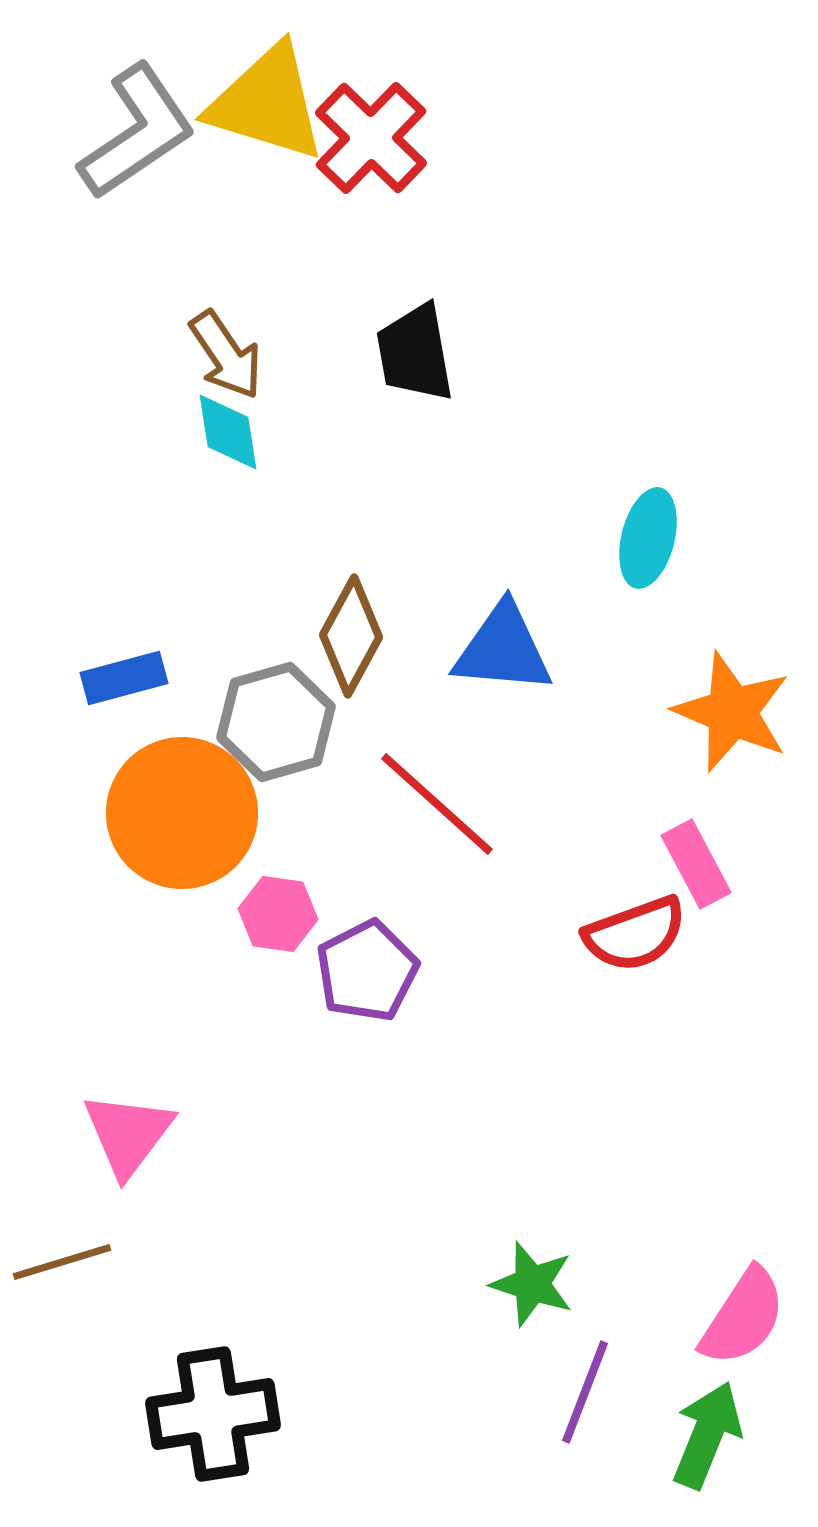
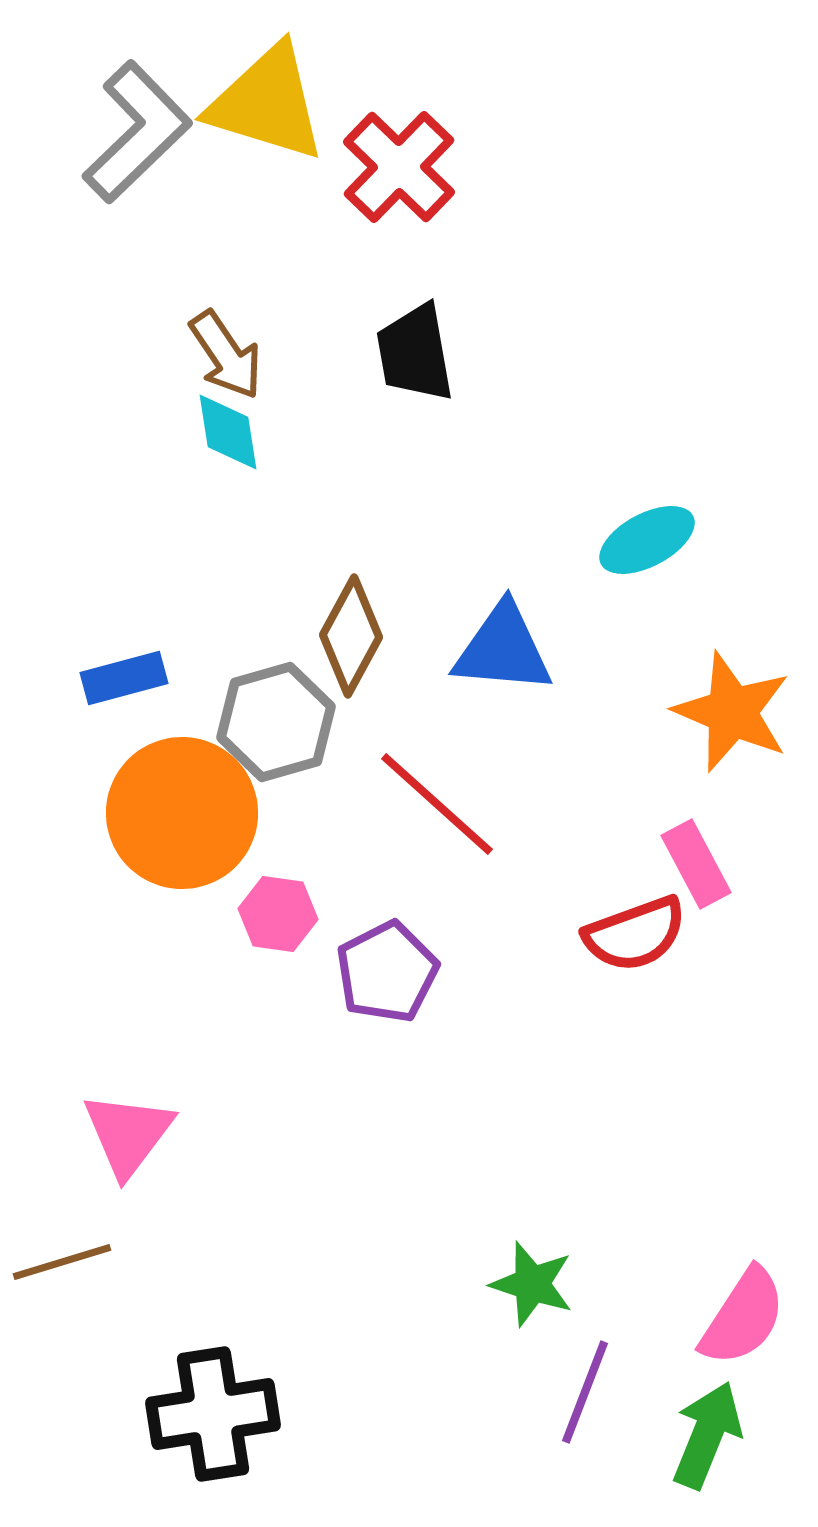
gray L-shape: rotated 10 degrees counterclockwise
red cross: moved 28 px right, 29 px down
cyan ellipse: moved 1 px left, 2 px down; rotated 48 degrees clockwise
purple pentagon: moved 20 px right, 1 px down
